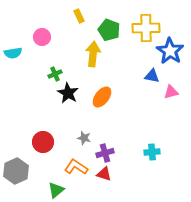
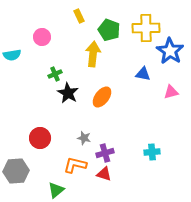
cyan semicircle: moved 1 px left, 2 px down
blue triangle: moved 9 px left, 2 px up
red circle: moved 3 px left, 4 px up
orange L-shape: moved 1 px left, 2 px up; rotated 20 degrees counterclockwise
gray hexagon: rotated 20 degrees clockwise
